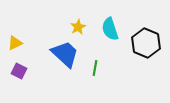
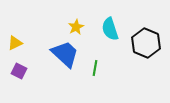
yellow star: moved 2 px left
